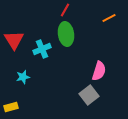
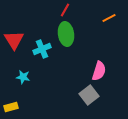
cyan star: rotated 24 degrees clockwise
